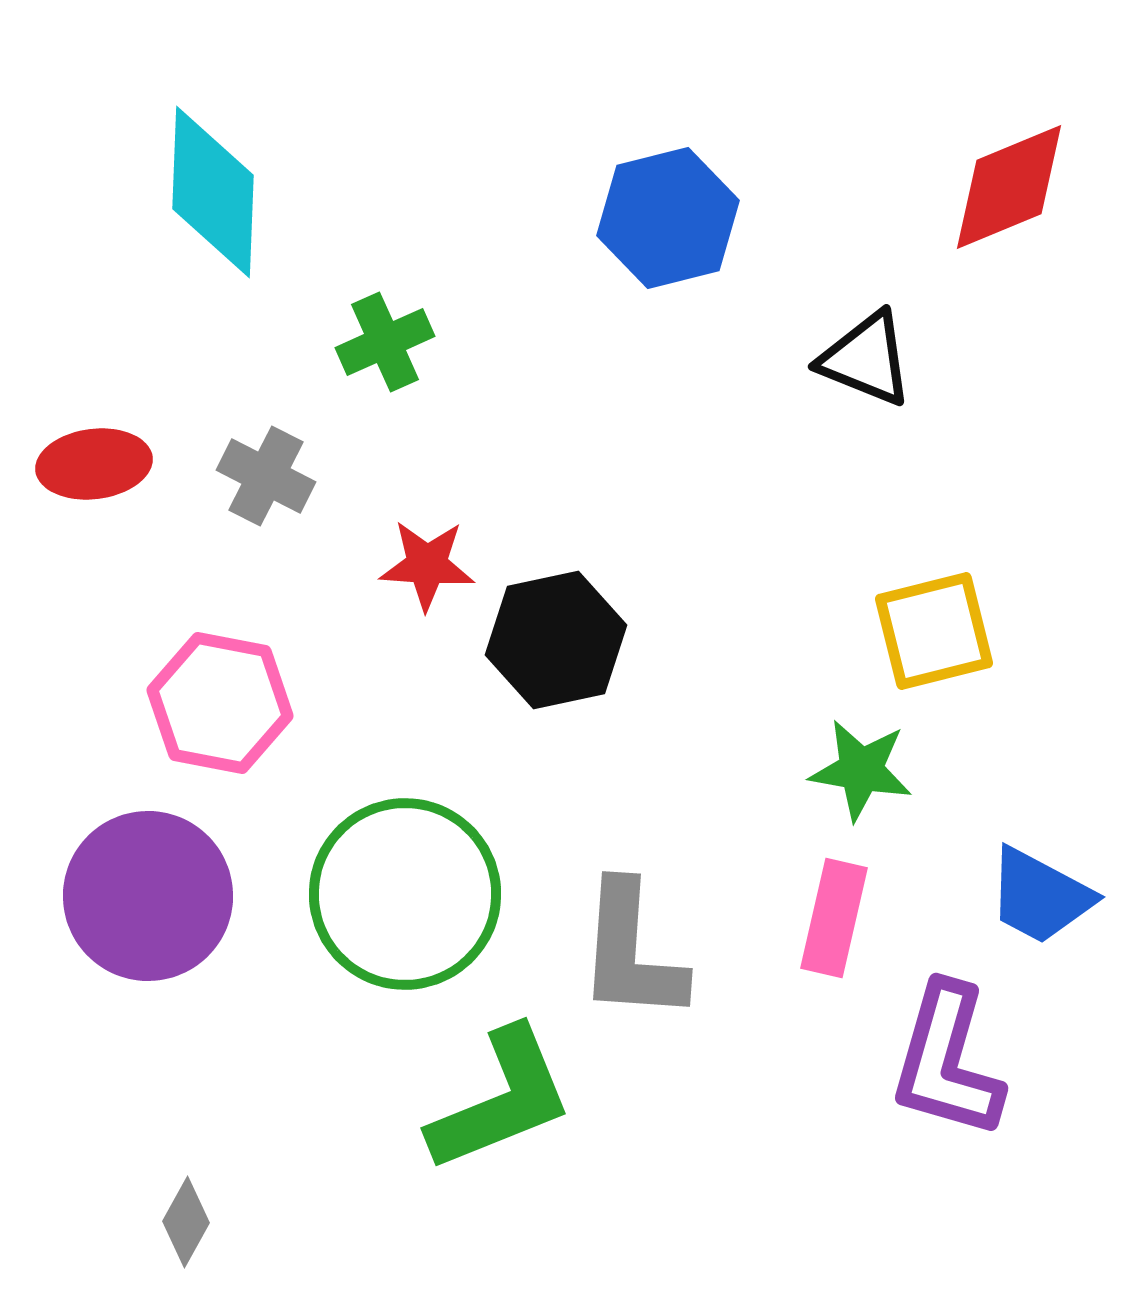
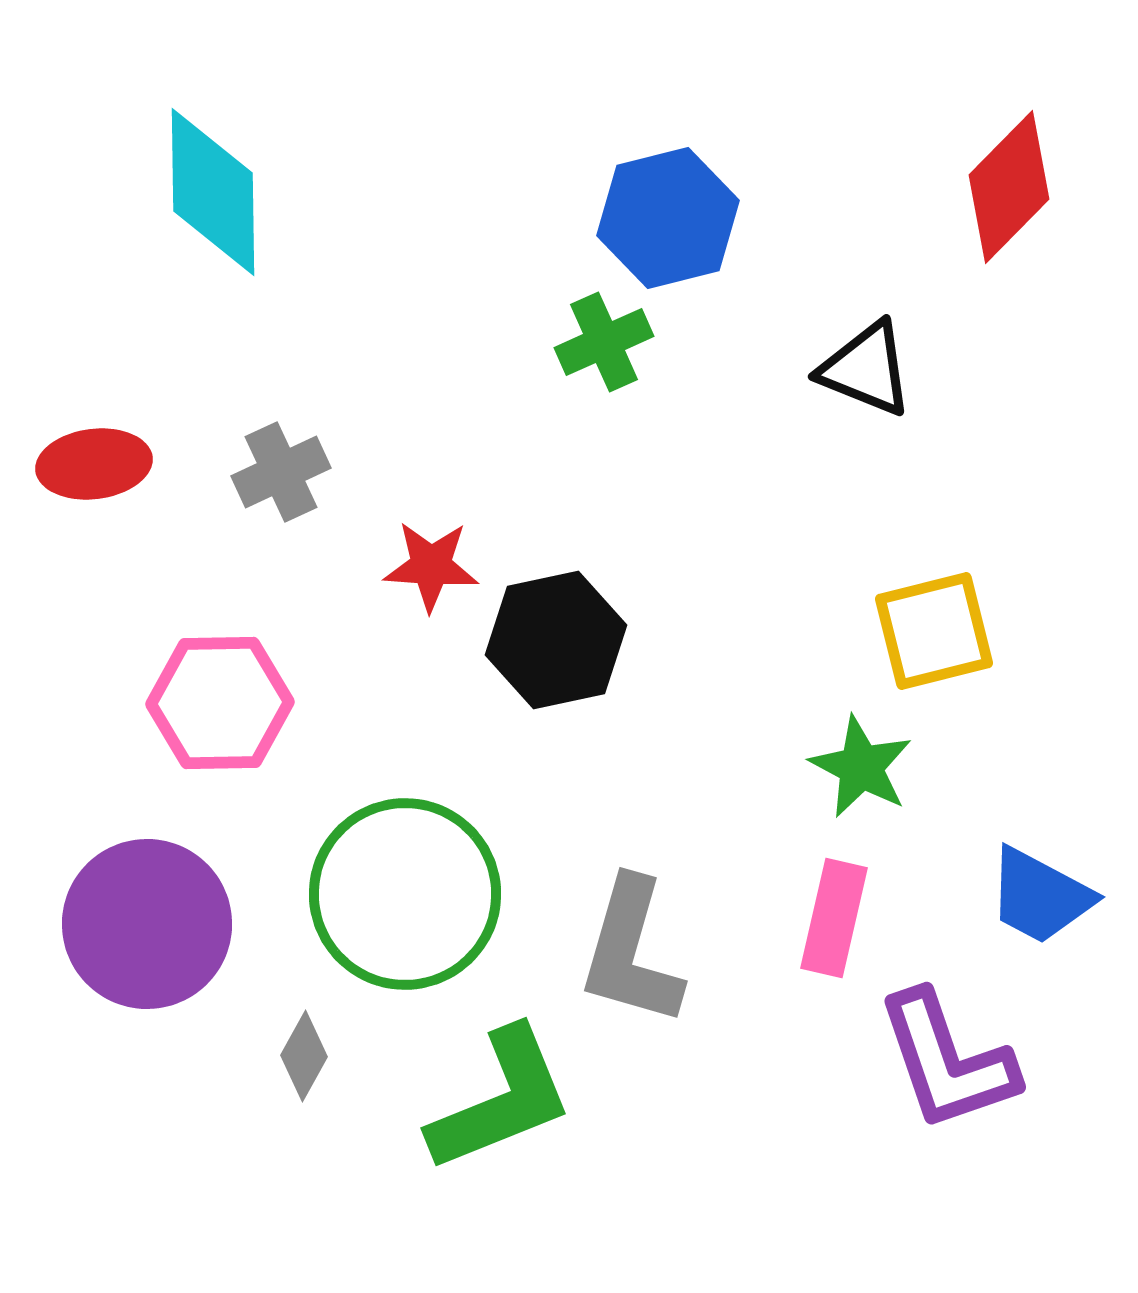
red diamond: rotated 23 degrees counterclockwise
cyan diamond: rotated 3 degrees counterclockwise
green cross: moved 219 px right
black triangle: moved 10 px down
gray cross: moved 15 px right, 4 px up; rotated 38 degrees clockwise
red star: moved 4 px right, 1 px down
pink hexagon: rotated 12 degrees counterclockwise
green star: moved 3 px up; rotated 18 degrees clockwise
purple circle: moved 1 px left, 28 px down
gray L-shape: rotated 12 degrees clockwise
purple L-shape: rotated 35 degrees counterclockwise
gray diamond: moved 118 px right, 166 px up
